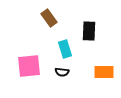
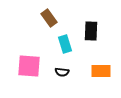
black rectangle: moved 2 px right
cyan rectangle: moved 5 px up
pink square: rotated 10 degrees clockwise
orange rectangle: moved 3 px left, 1 px up
